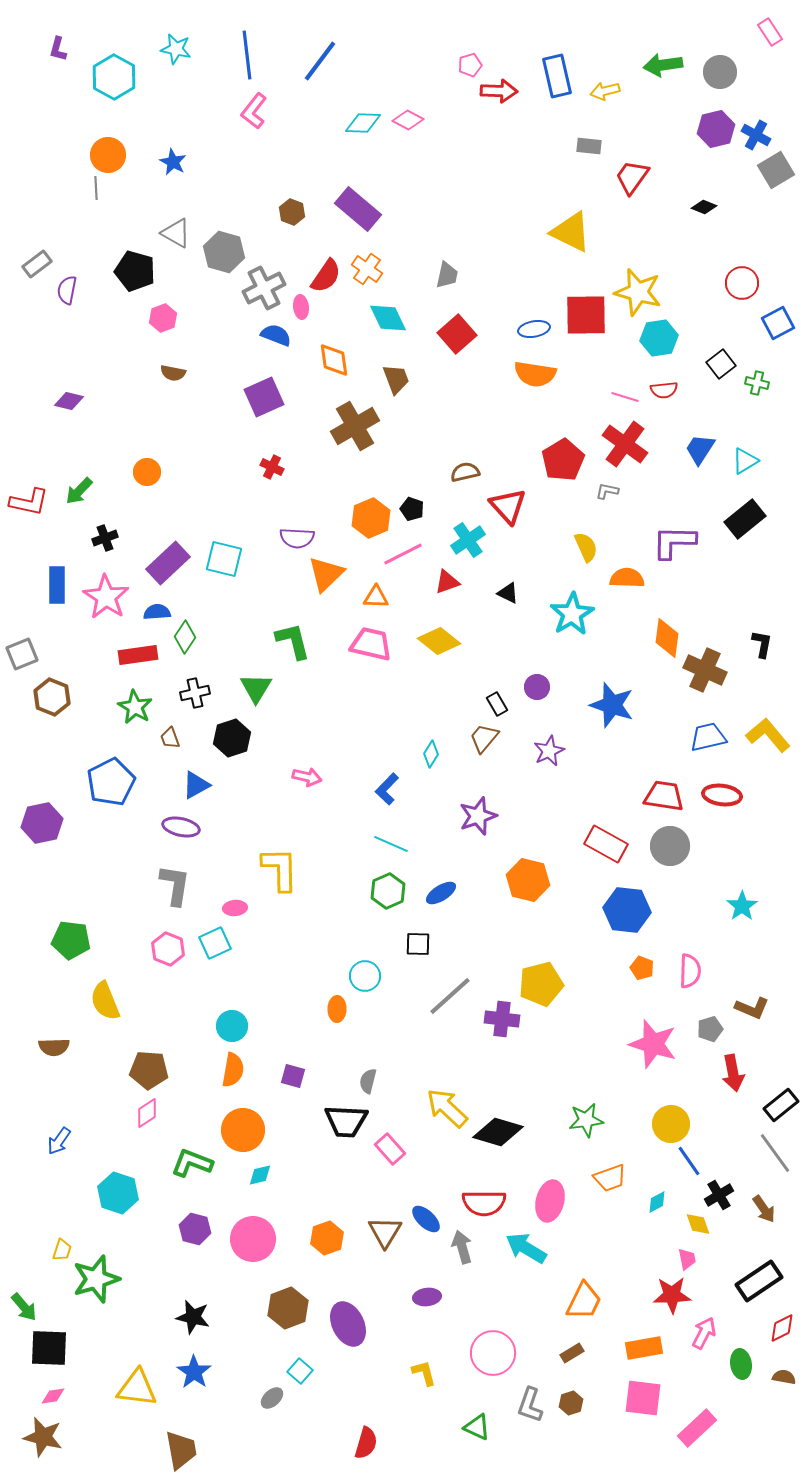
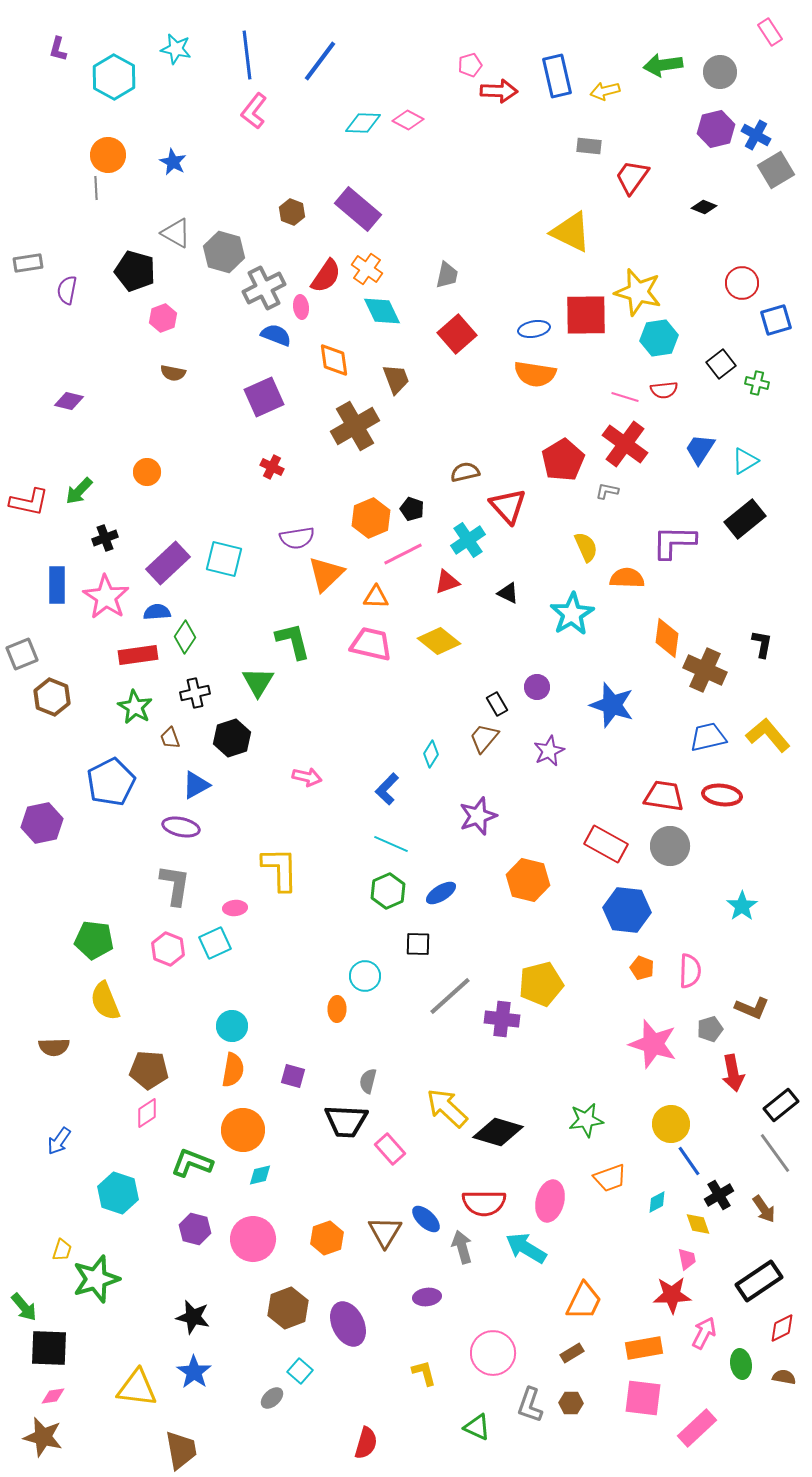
gray rectangle at (37, 264): moved 9 px left, 1 px up; rotated 28 degrees clockwise
cyan diamond at (388, 318): moved 6 px left, 7 px up
blue square at (778, 323): moved 2 px left, 3 px up; rotated 12 degrees clockwise
purple semicircle at (297, 538): rotated 12 degrees counterclockwise
green triangle at (256, 688): moved 2 px right, 6 px up
green pentagon at (71, 940): moved 23 px right
brown hexagon at (571, 1403): rotated 20 degrees clockwise
